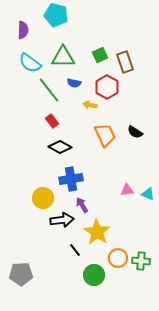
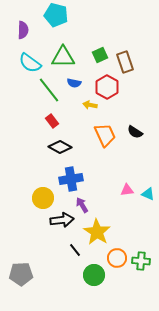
orange circle: moved 1 px left
